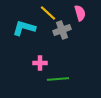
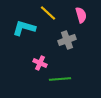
pink semicircle: moved 1 px right, 2 px down
gray cross: moved 5 px right, 10 px down
pink cross: rotated 24 degrees clockwise
green line: moved 2 px right
